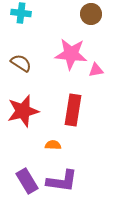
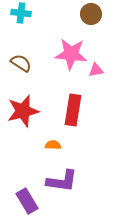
purple rectangle: moved 20 px down
